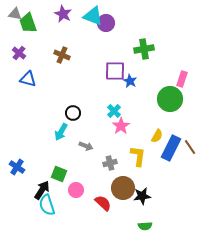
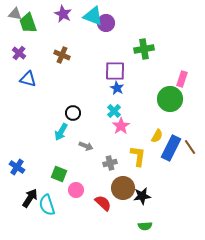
blue star: moved 13 px left, 7 px down
black arrow: moved 12 px left, 8 px down
